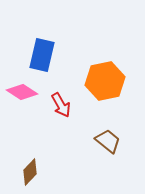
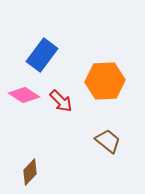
blue rectangle: rotated 24 degrees clockwise
orange hexagon: rotated 9 degrees clockwise
pink diamond: moved 2 px right, 3 px down
red arrow: moved 4 px up; rotated 15 degrees counterclockwise
